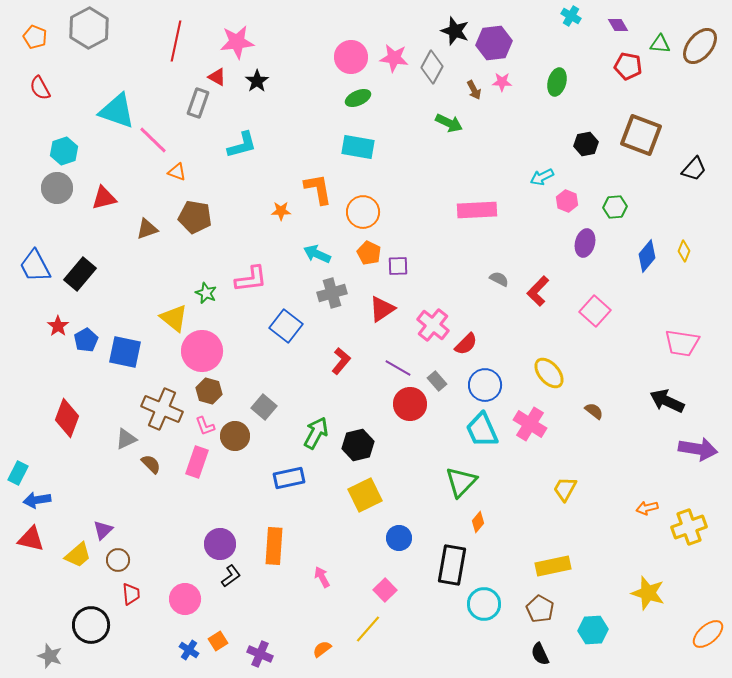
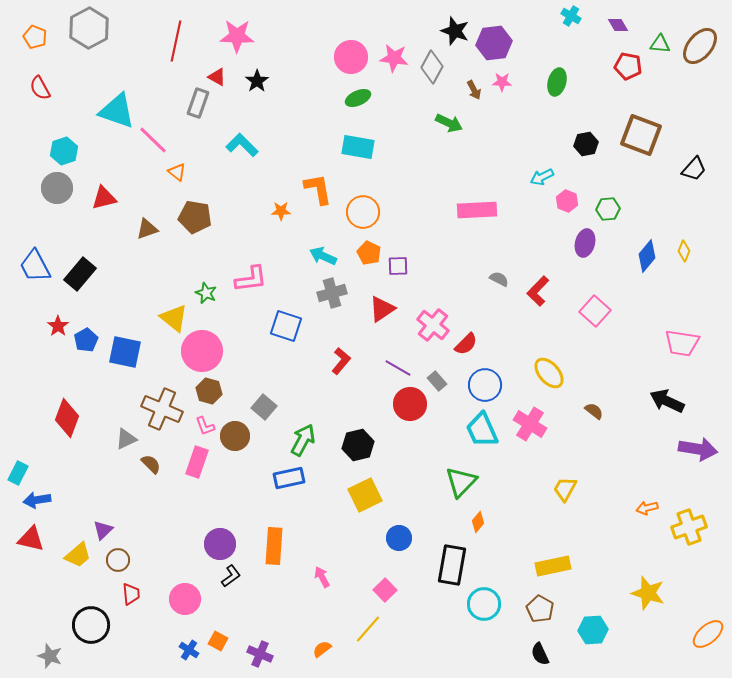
pink star at (237, 42): moved 6 px up; rotated 8 degrees clockwise
cyan L-shape at (242, 145): rotated 120 degrees counterclockwise
orange triangle at (177, 172): rotated 18 degrees clockwise
green hexagon at (615, 207): moved 7 px left, 2 px down
cyan arrow at (317, 254): moved 6 px right, 2 px down
blue square at (286, 326): rotated 20 degrees counterclockwise
green arrow at (316, 433): moved 13 px left, 7 px down
orange square at (218, 641): rotated 30 degrees counterclockwise
